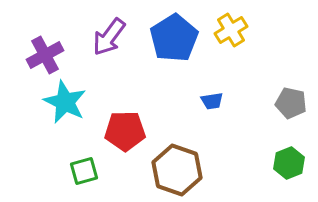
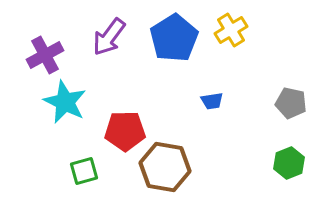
brown hexagon: moved 12 px left, 3 px up; rotated 9 degrees counterclockwise
